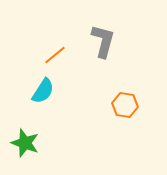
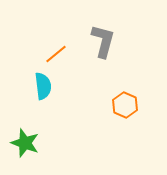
orange line: moved 1 px right, 1 px up
cyan semicircle: moved 5 px up; rotated 40 degrees counterclockwise
orange hexagon: rotated 15 degrees clockwise
